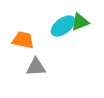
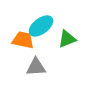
green triangle: moved 13 px left, 17 px down
cyan ellipse: moved 22 px left
